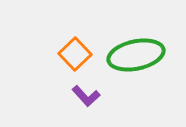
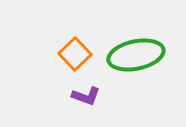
purple L-shape: rotated 28 degrees counterclockwise
